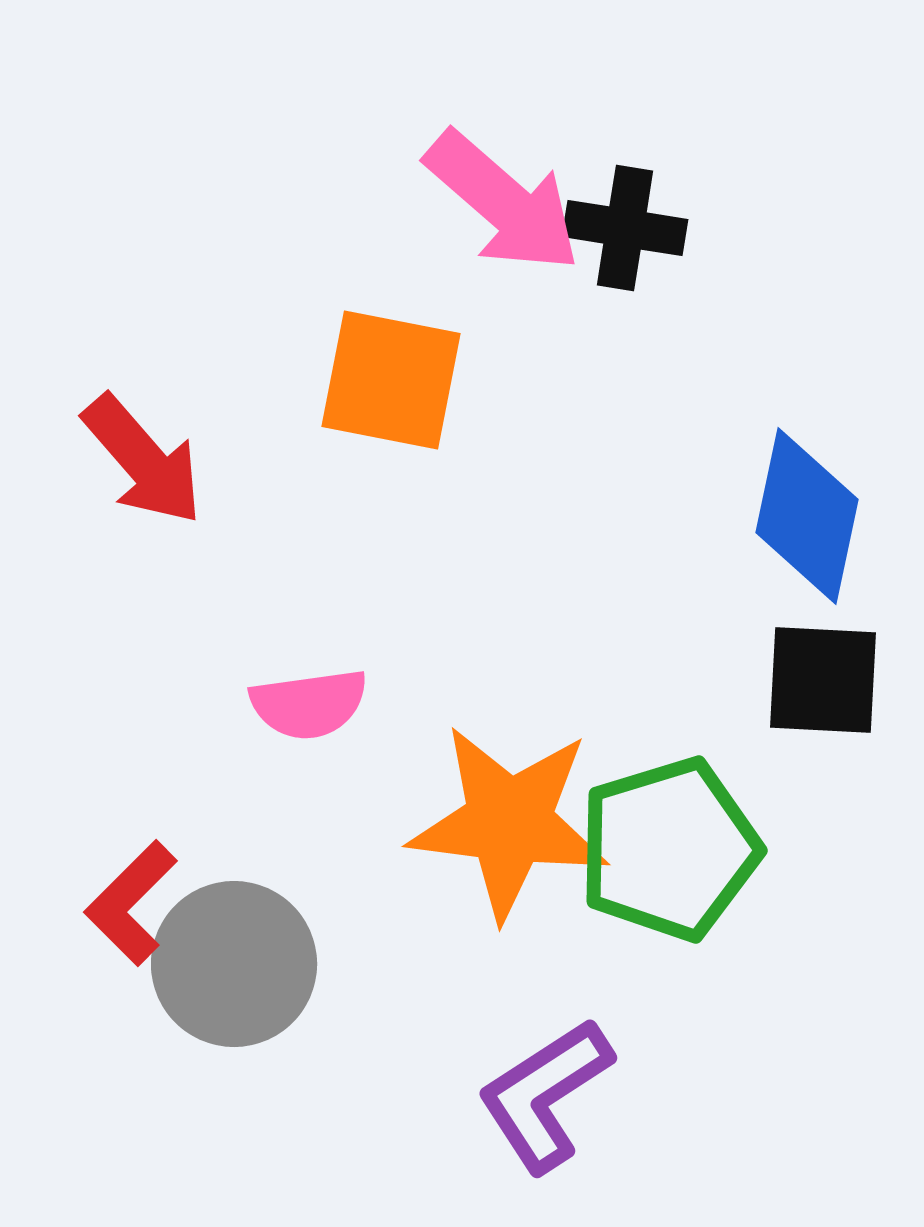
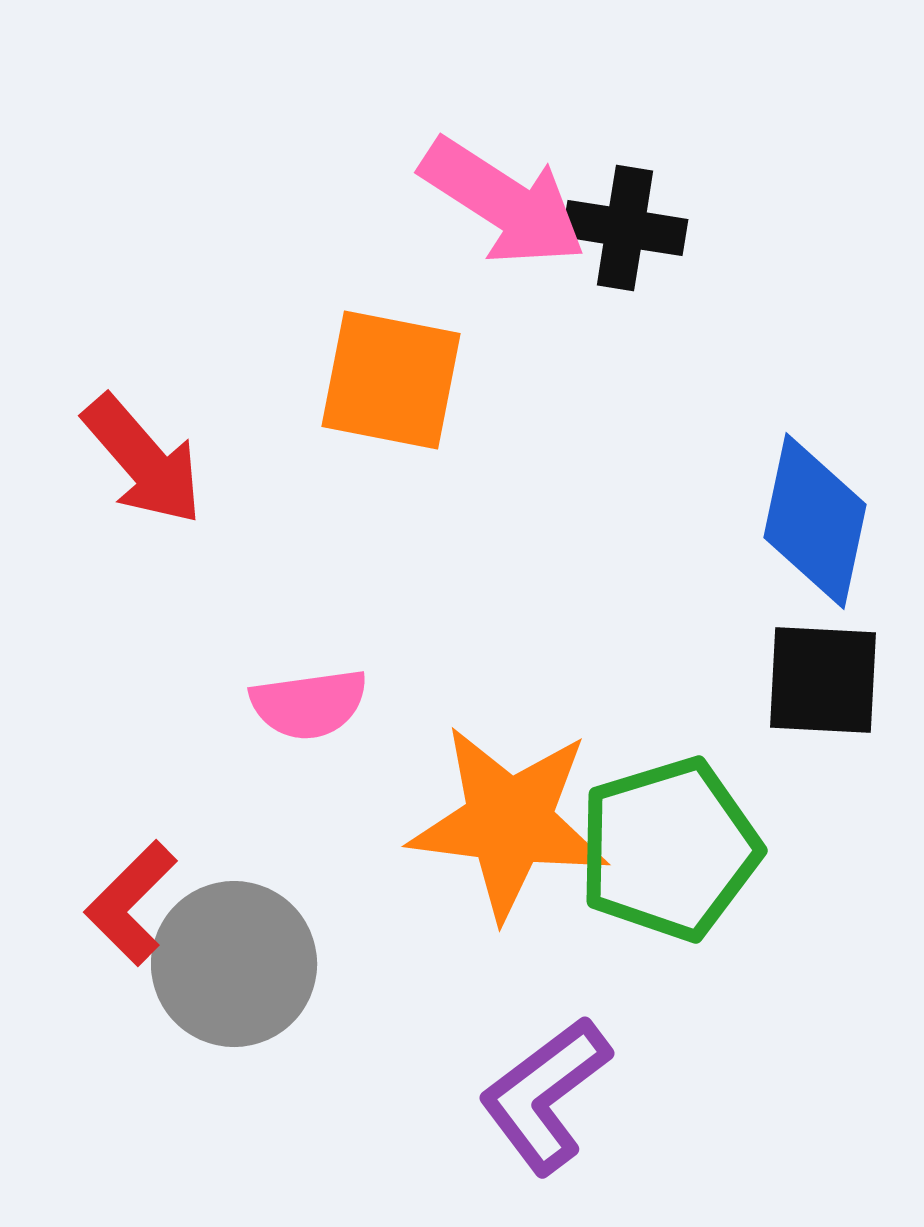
pink arrow: rotated 8 degrees counterclockwise
blue diamond: moved 8 px right, 5 px down
purple L-shape: rotated 4 degrees counterclockwise
